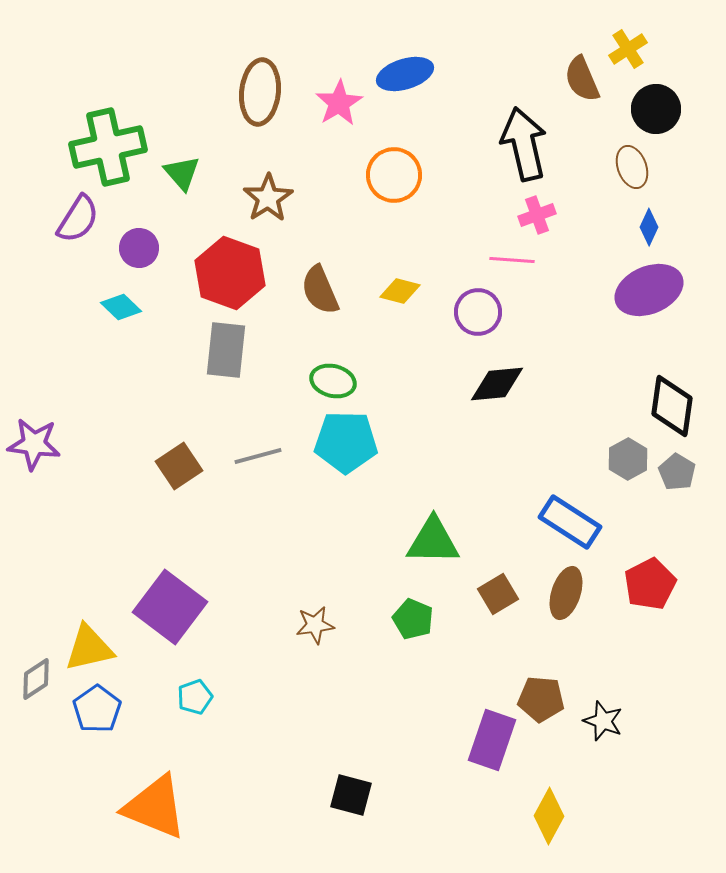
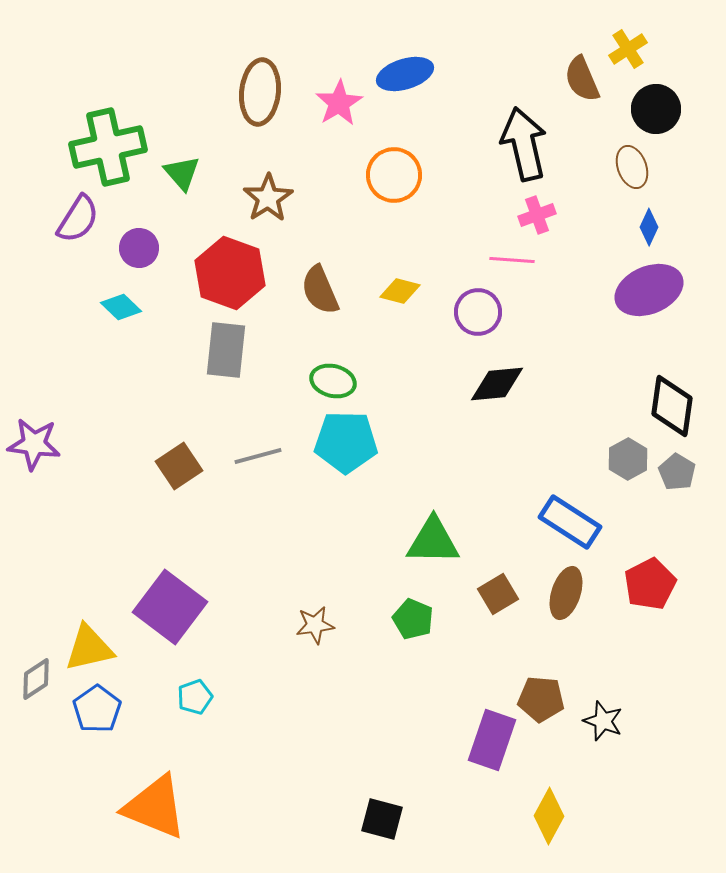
black square at (351, 795): moved 31 px right, 24 px down
